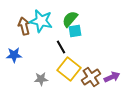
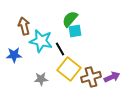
cyan star: moved 20 px down
black line: moved 1 px left, 2 px down
brown cross: rotated 18 degrees clockwise
